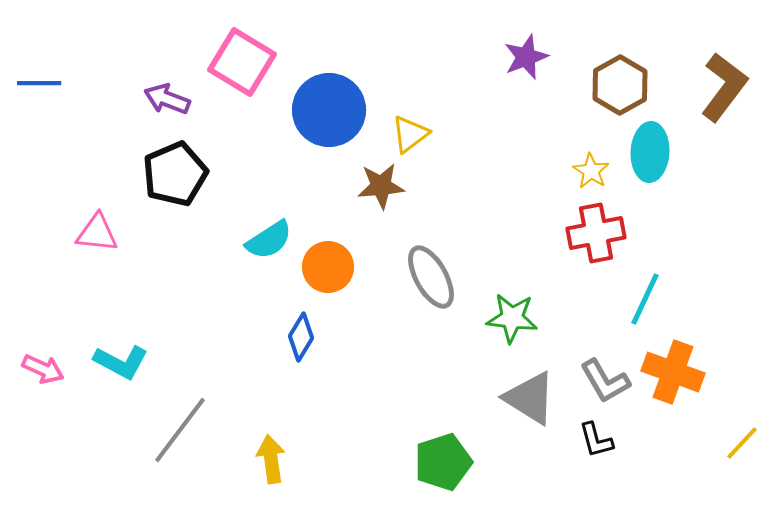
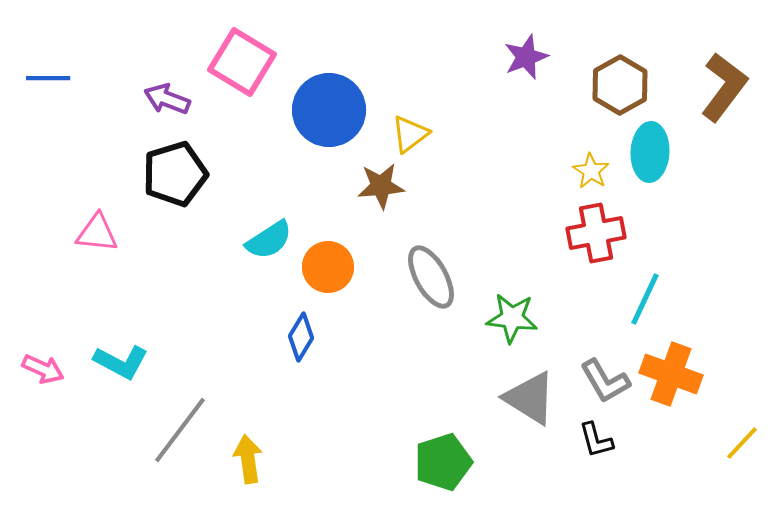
blue line: moved 9 px right, 5 px up
black pentagon: rotated 6 degrees clockwise
orange cross: moved 2 px left, 2 px down
yellow arrow: moved 23 px left
